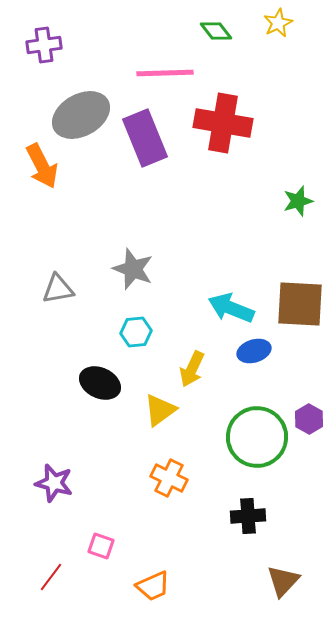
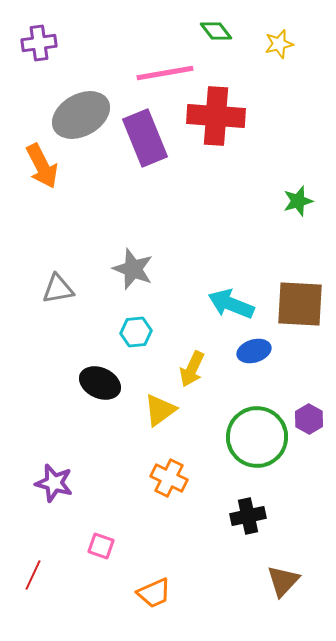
yellow star: moved 1 px right, 21 px down; rotated 12 degrees clockwise
purple cross: moved 5 px left, 2 px up
pink line: rotated 8 degrees counterclockwise
red cross: moved 7 px left, 7 px up; rotated 6 degrees counterclockwise
cyan arrow: moved 4 px up
black cross: rotated 8 degrees counterclockwise
red line: moved 18 px left, 2 px up; rotated 12 degrees counterclockwise
orange trapezoid: moved 1 px right, 7 px down
